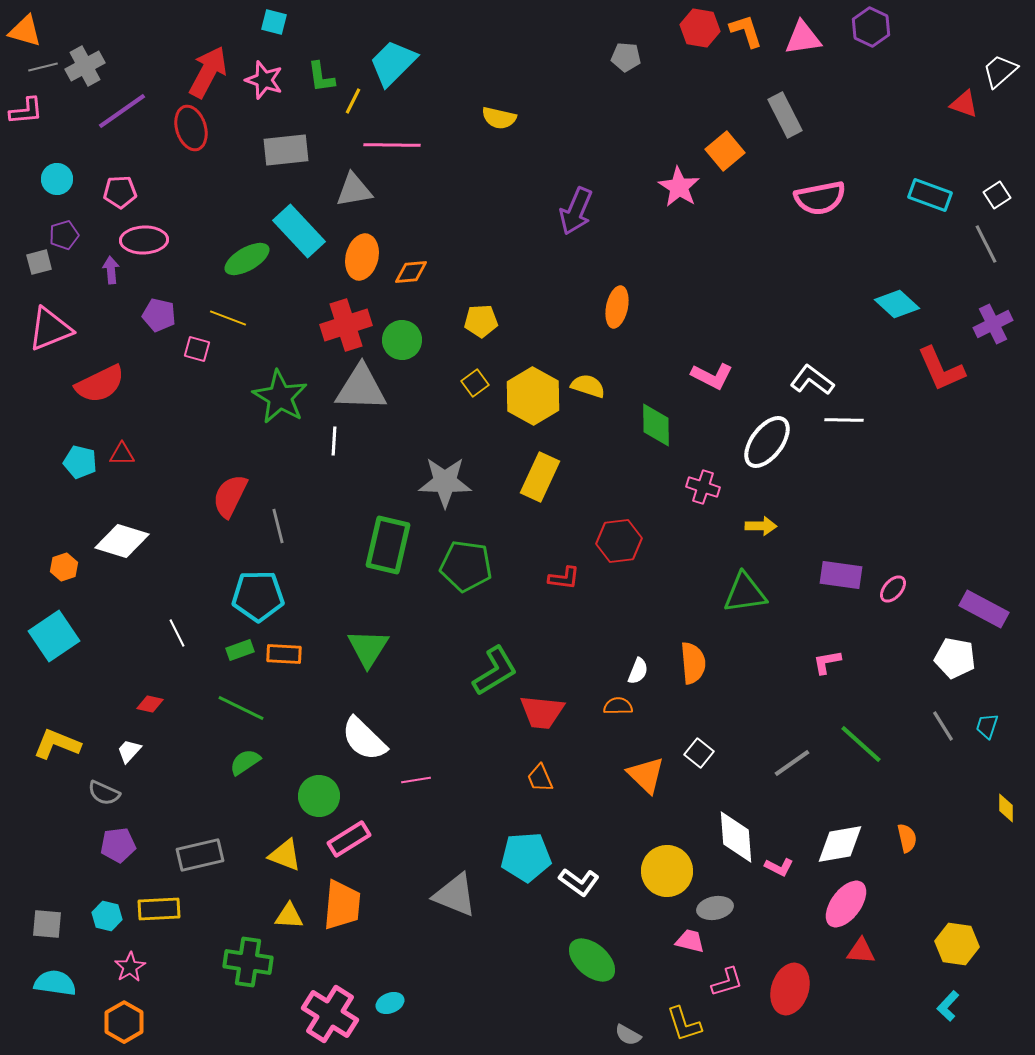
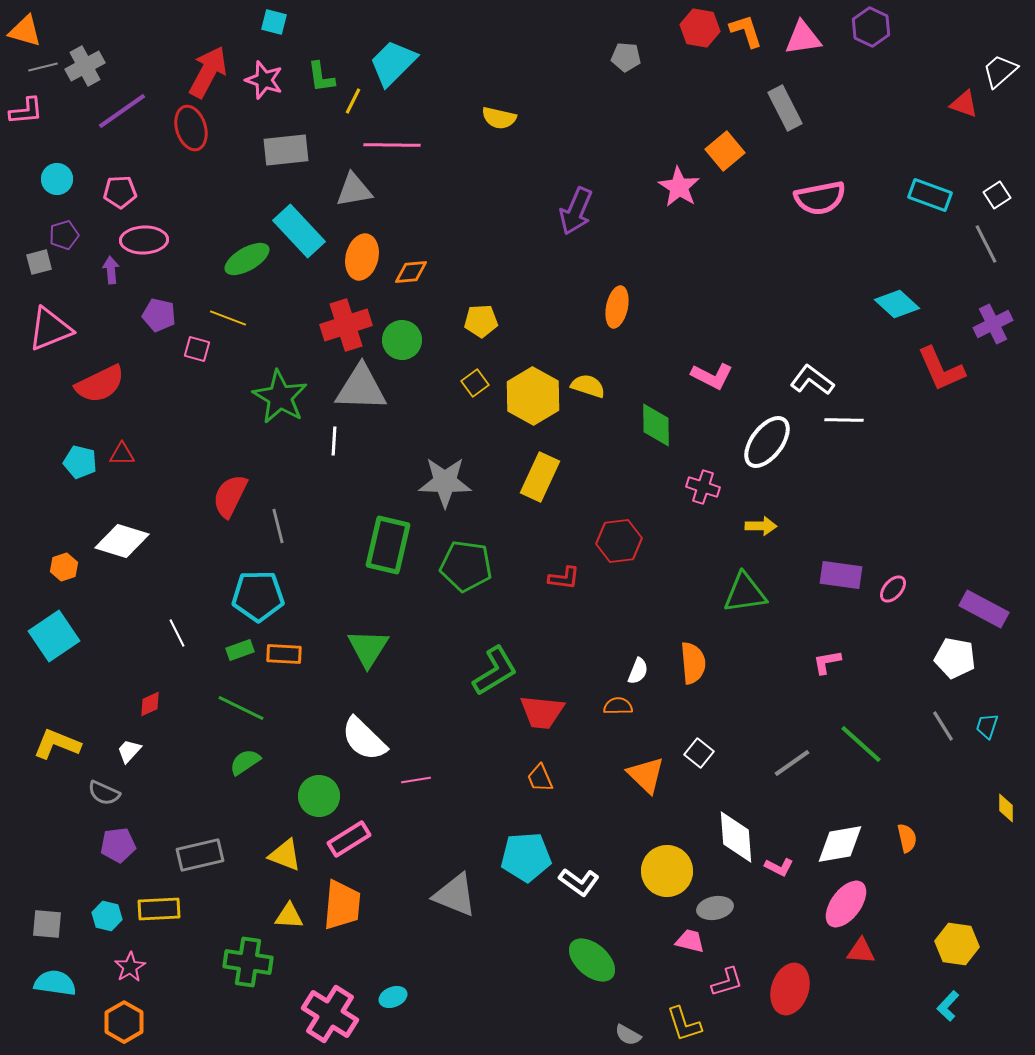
gray rectangle at (785, 115): moved 7 px up
red diamond at (150, 704): rotated 36 degrees counterclockwise
cyan ellipse at (390, 1003): moved 3 px right, 6 px up
